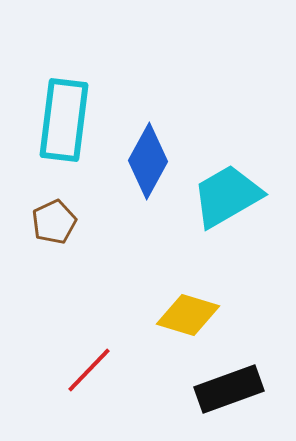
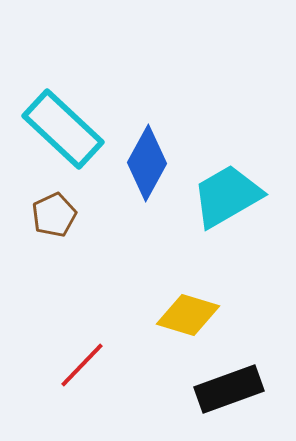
cyan rectangle: moved 1 px left, 9 px down; rotated 54 degrees counterclockwise
blue diamond: moved 1 px left, 2 px down
brown pentagon: moved 7 px up
red line: moved 7 px left, 5 px up
